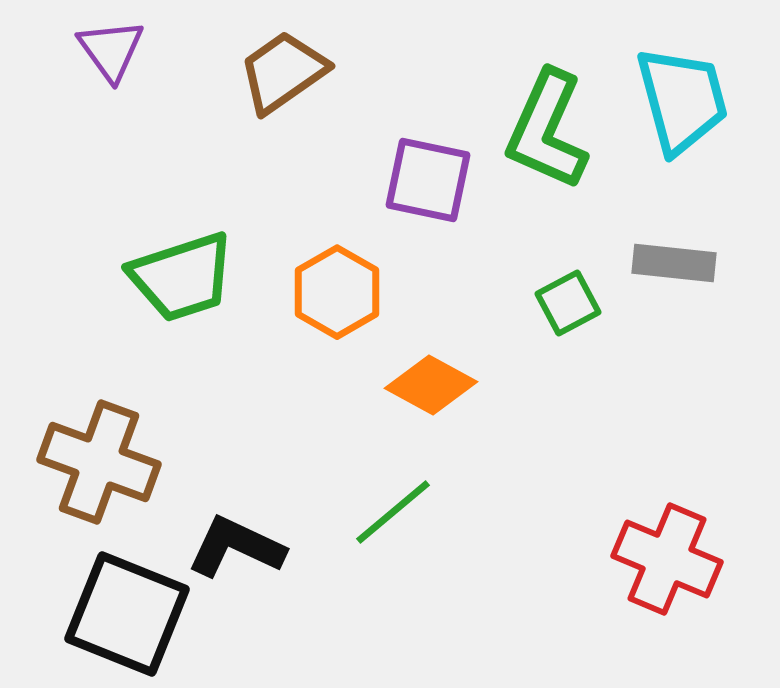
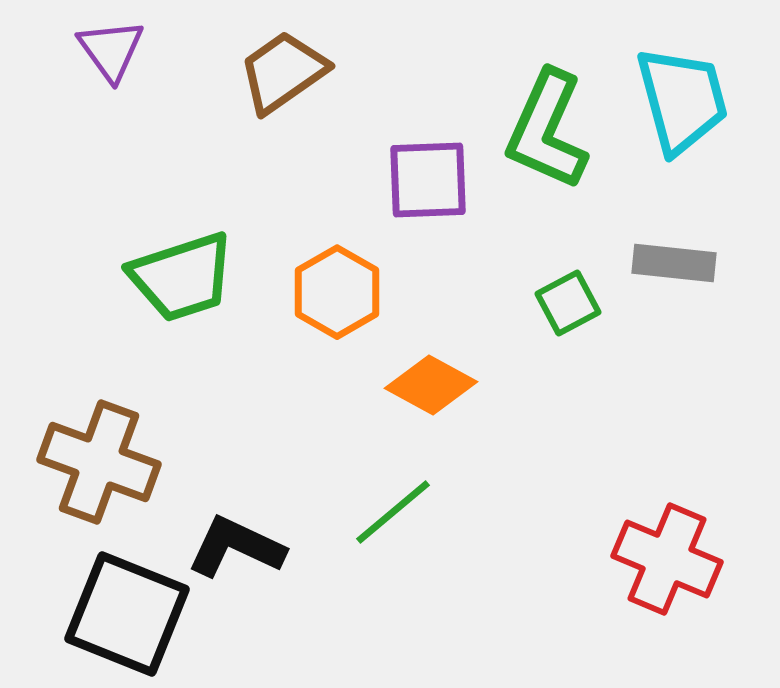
purple square: rotated 14 degrees counterclockwise
